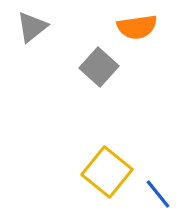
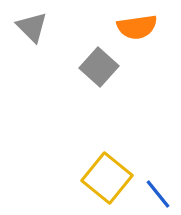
gray triangle: rotated 36 degrees counterclockwise
yellow square: moved 6 px down
